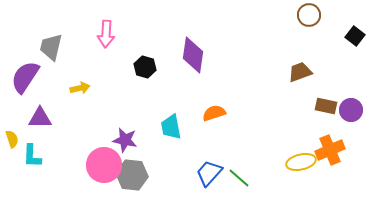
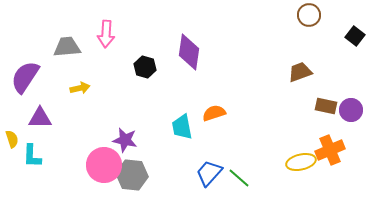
gray trapezoid: moved 16 px right; rotated 72 degrees clockwise
purple diamond: moved 4 px left, 3 px up
cyan trapezoid: moved 11 px right
